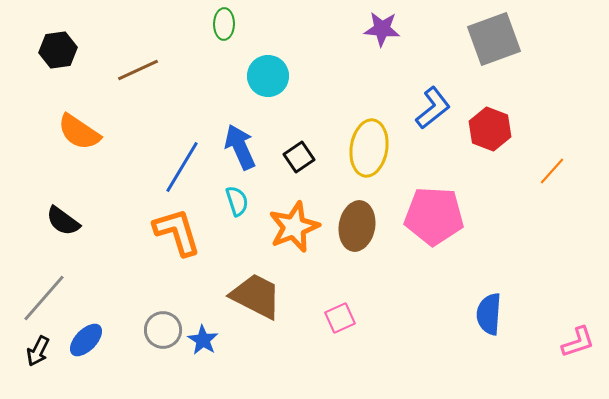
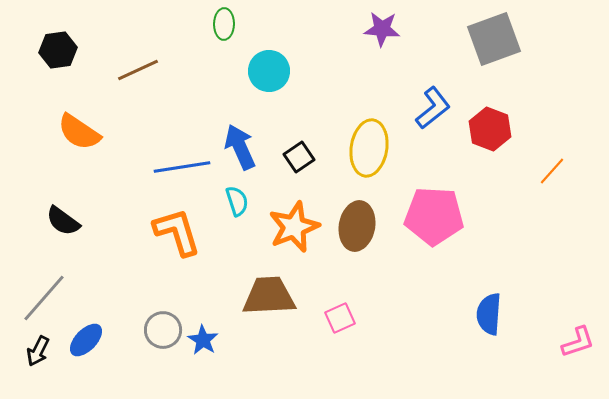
cyan circle: moved 1 px right, 5 px up
blue line: rotated 50 degrees clockwise
brown trapezoid: moved 13 px right; rotated 30 degrees counterclockwise
